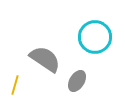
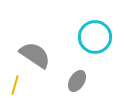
gray semicircle: moved 10 px left, 4 px up
